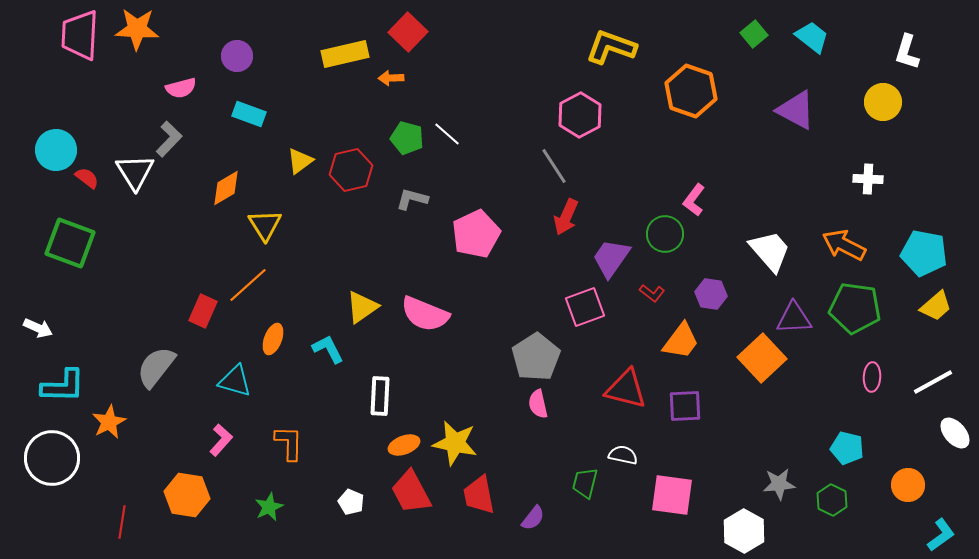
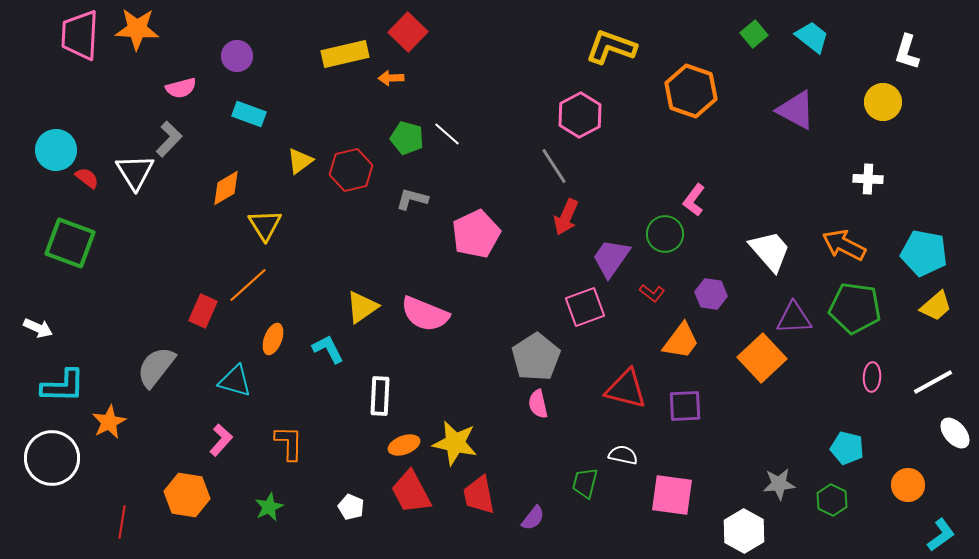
white pentagon at (351, 502): moved 5 px down
